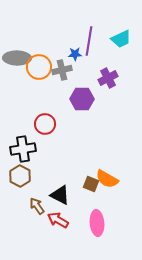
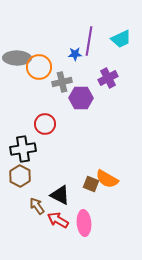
gray cross: moved 12 px down
purple hexagon: moved 1 px left, 1 px up
pink ellipse: moved 13 px left
